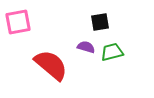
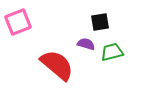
pink square: rotated 12 degrees counterclockwise
purple semicircle: moved 3 px up
red semicircle: moved 6 px right
